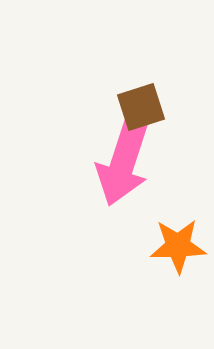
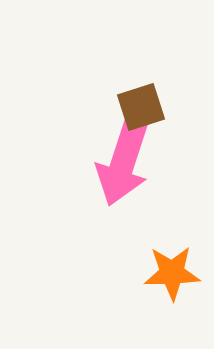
orange star: moved 6 px left, 27 px down
